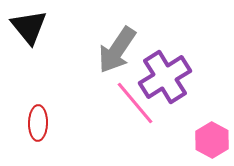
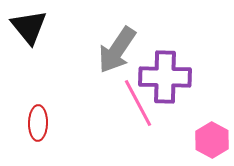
purple cross: rotated 33 degrees clockwise
pink line: moved 3 px right; rotated 12 degrees clockwise
